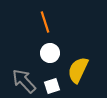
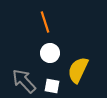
white square: rotated 28 degrees clockwise
